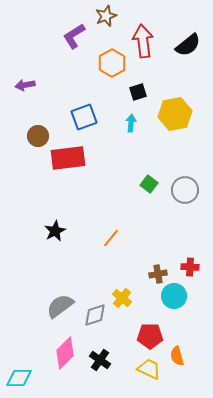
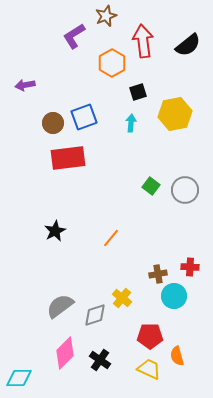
brown circle: moved 15 px right, 13 px up
green square: moved 2 px right, 2 px down
